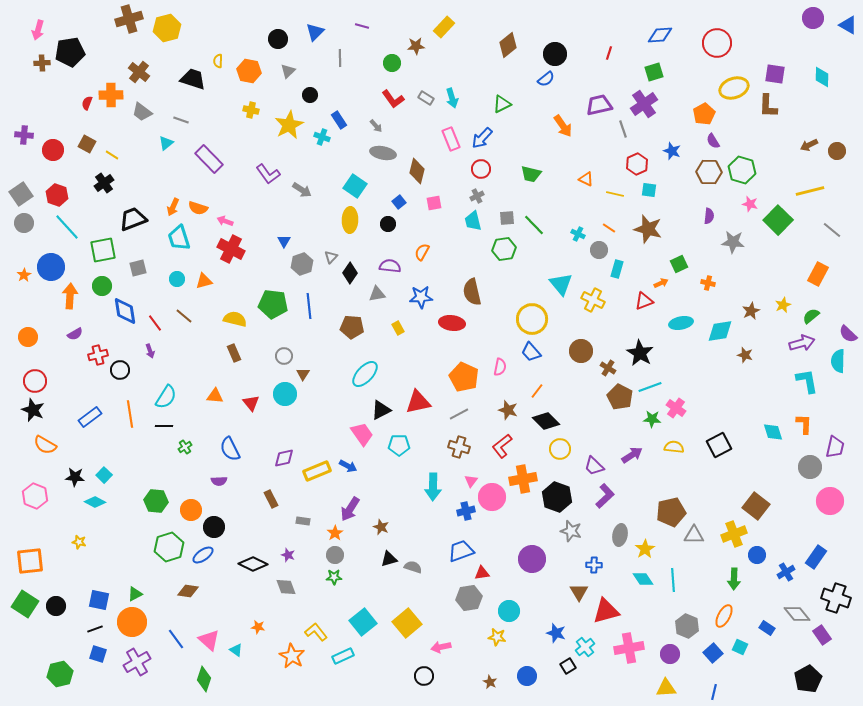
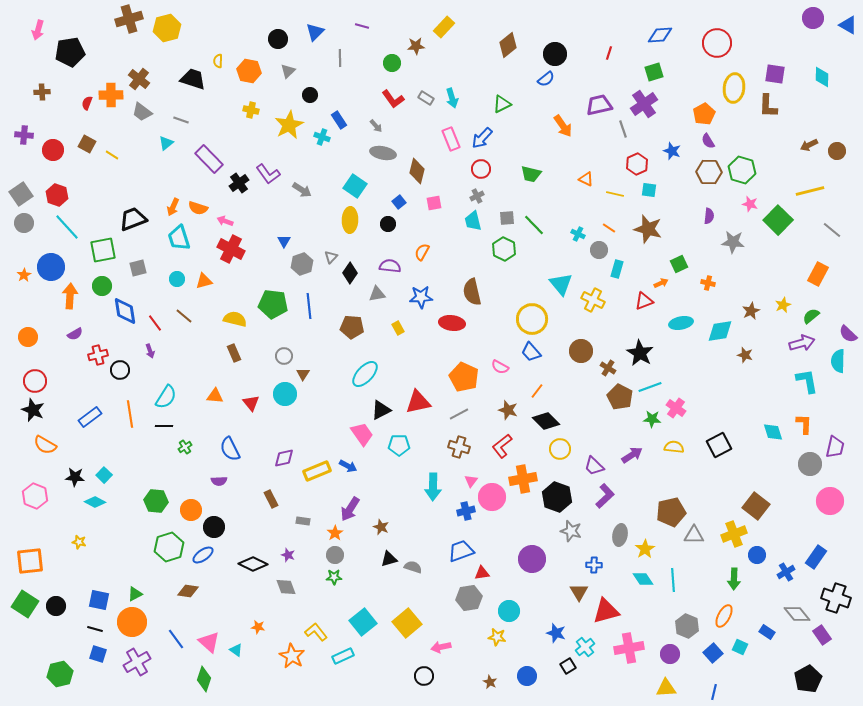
brown cross at (42, 63): moved 29 px down
brown cross at (139, 72): moved 7 px down
yellow ellipse at (734, 88): rotated 64 degrees counterclockwise
purple semicircle at (713, 141): moved 5 px left
black cross at (104, 183): moved 135 px right
green hexagon at (504, 249): rotated 25 degrees counterclockwise
pink semicircle at (500, 367): rotated 108 degrees clockwise
gray circle at (810, 467): moved 3 px up
blue rectangle at (767, 628): moved 4 px down
black line at (95, 629): rotated 35 degrees clockwise
pink triangle at (209, 640): moved 2 px down
